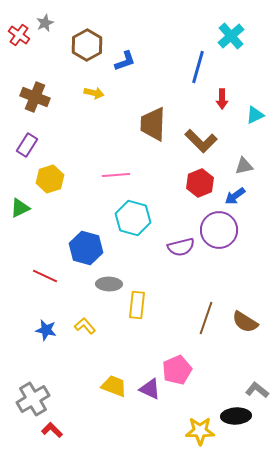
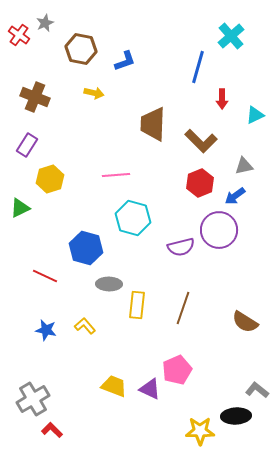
brown hexagon: moved 6 px left, 4 px down; rotated 20 degrees counterclockwise
brown line: moved 23 px left, 10 px up
